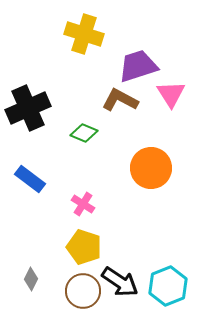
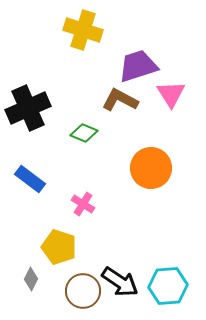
yellow cross: moved 1 px left, 4 px up
yellow pentagon: moved 25 px left
cyan hexagon: rotated 18 degrees clockwise
